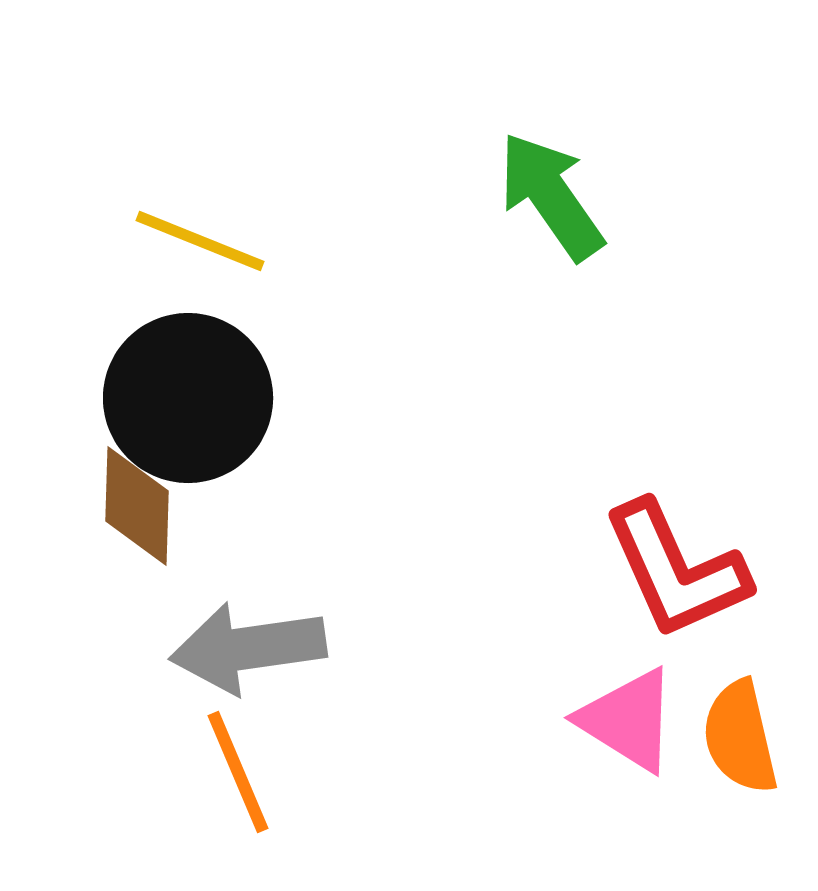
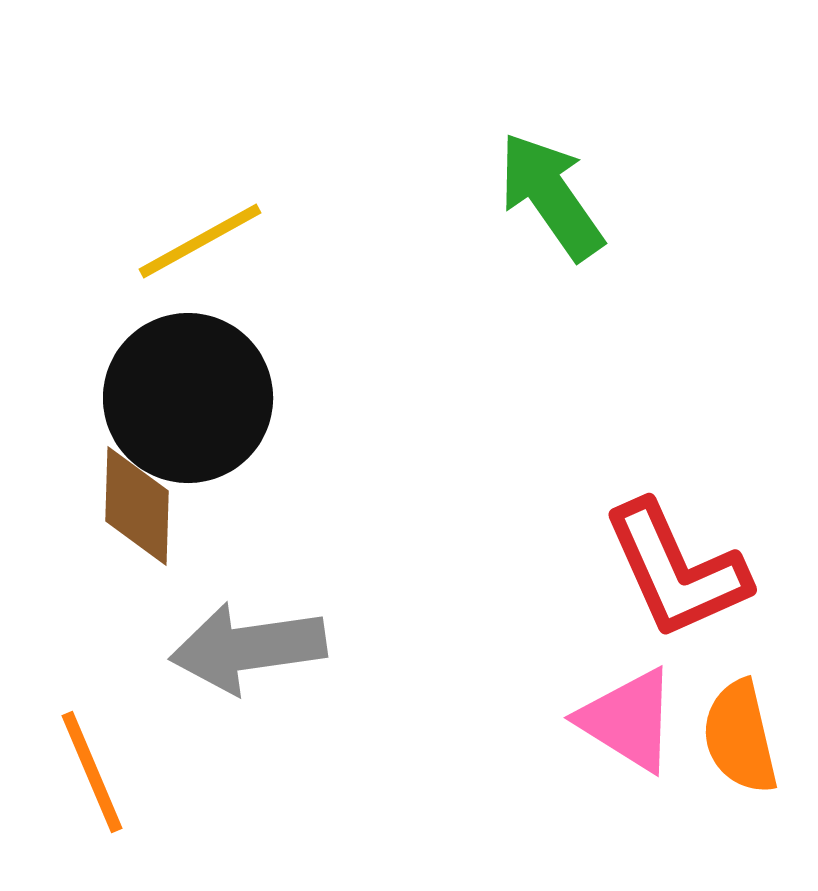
yellow line: rotated 51 degrees counterclockwise
orange line: moved 146 px left
